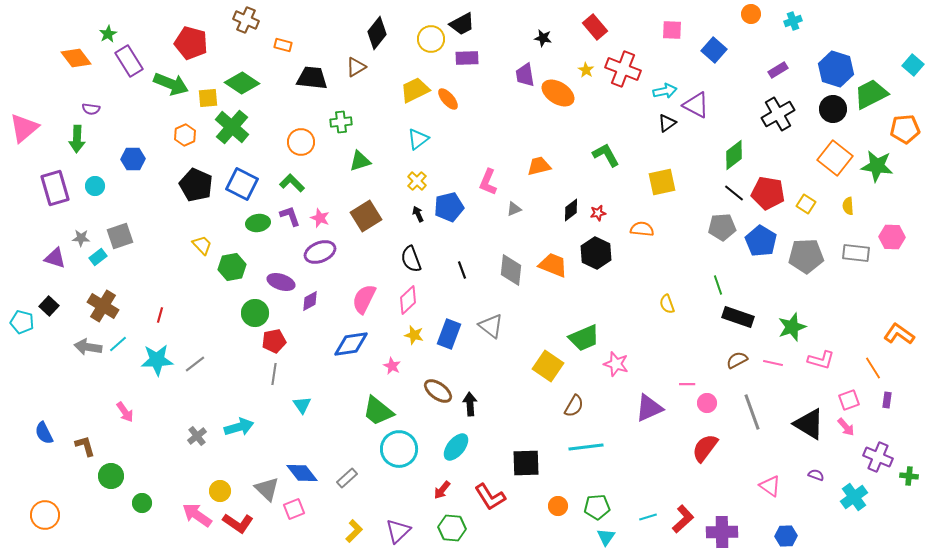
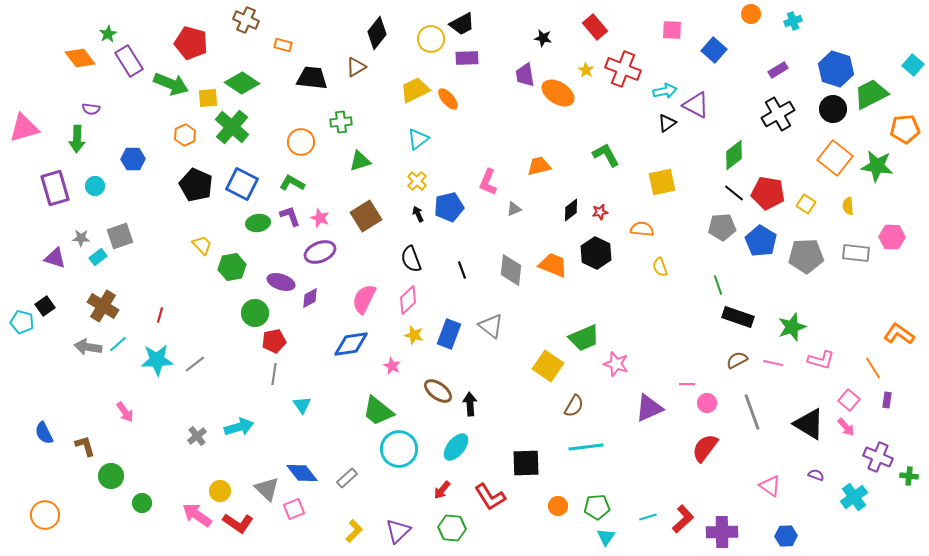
orange diamond at (76, 58): moved 4 px right
pink triangle at (24, 128): rotated 24 degrees clockwise
green L-shape at (292, 183): rotated 15 degrees counterclockwise
red star at (598, 213): moved 2 px right, 1 px up
purple diamond at (310, 301): moved 3 px up
yellow semicircle at (667, 304): moved 7 px left, 37 px up
black square at (49, 306): moved 4 px left; rotated 12 degrees clockwise
pink square at (849, 400): rotated 30 degrees counterclockwise
